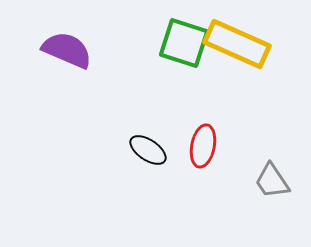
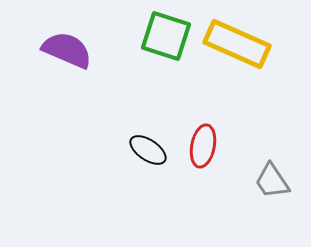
green square: moved 18 px left, 7 px up
